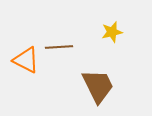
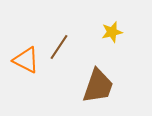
brown line: rotated 52 degrees counterclockwise
brown trapezoid: rotated 45 degrees clockwise
